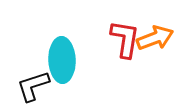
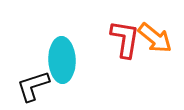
orange arrow: rotated 60 degrees clockwise
